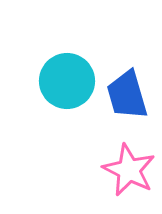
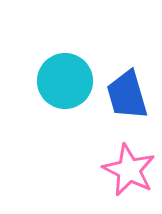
cyan circle: moved 2 px left
